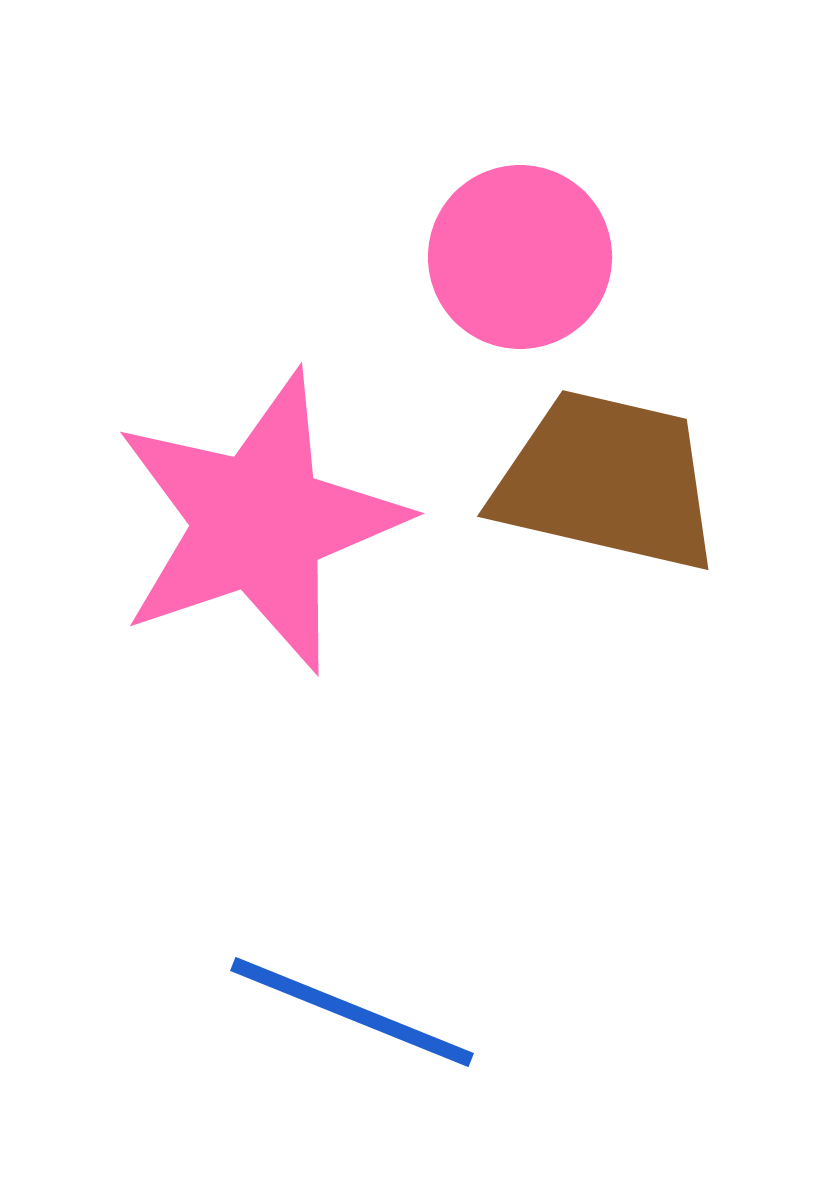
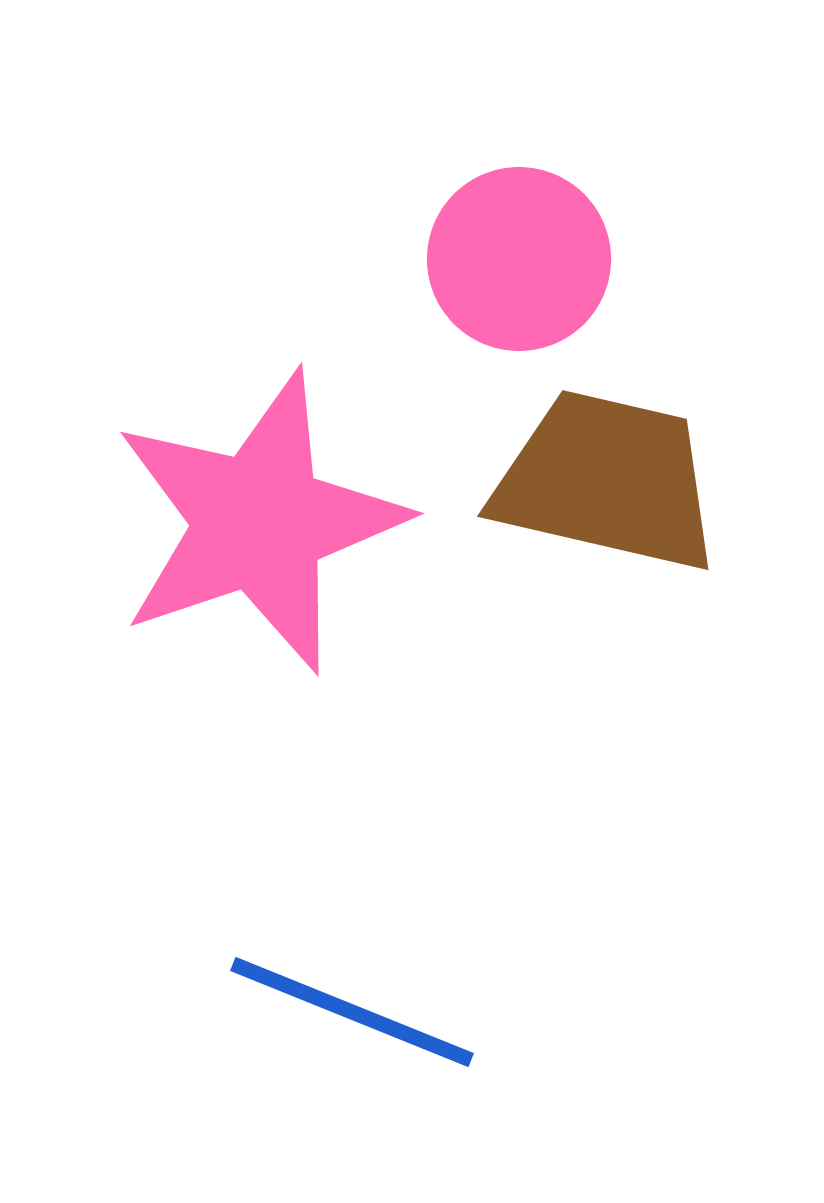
pink circle: moved 1 px left, 2 px down
